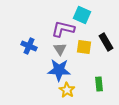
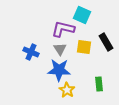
blue cross: moved 2 px right, 6 px down
